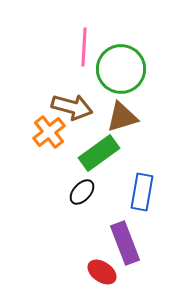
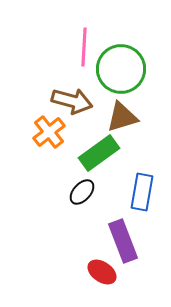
brown arrow: moved 6 px up
purple rectangle: moved 2 px left, 2 px up
